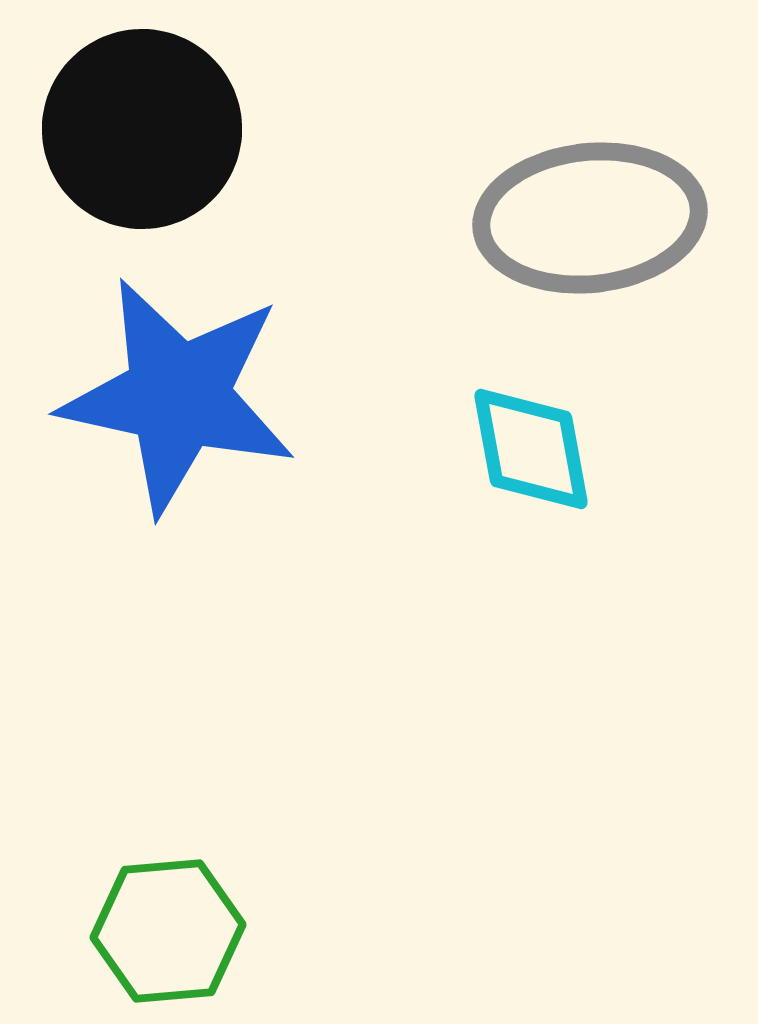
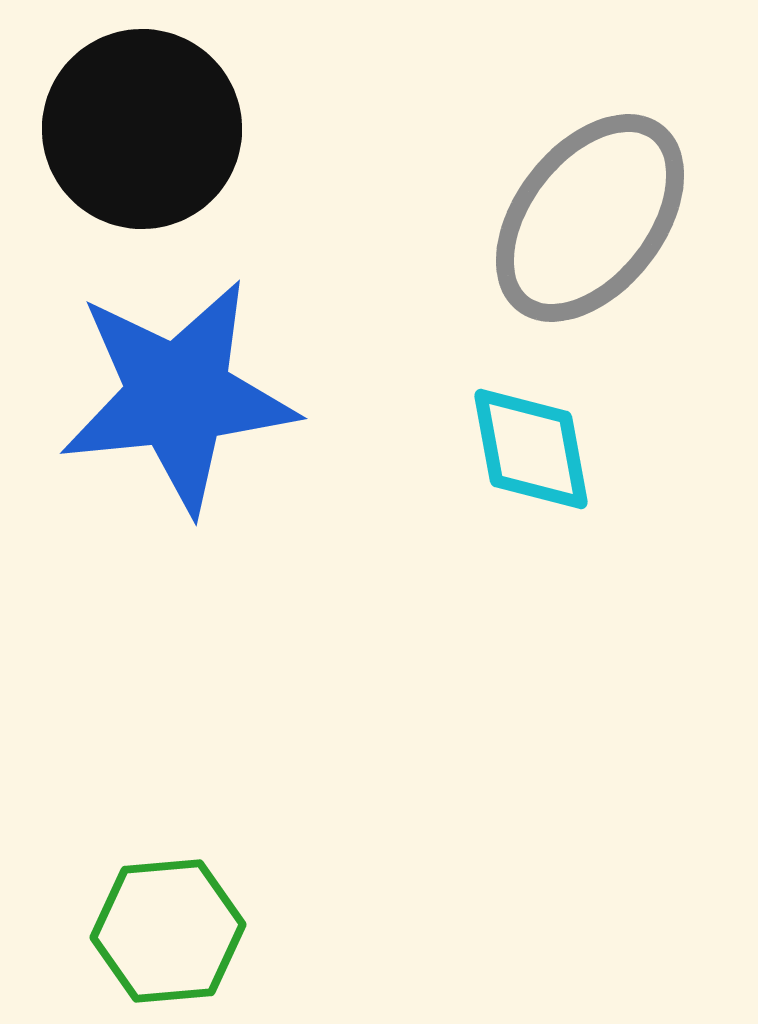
gray ellipse: rotated 46 degrees counterclockwise
blue star: rotated 18 degrees counterclockwise
